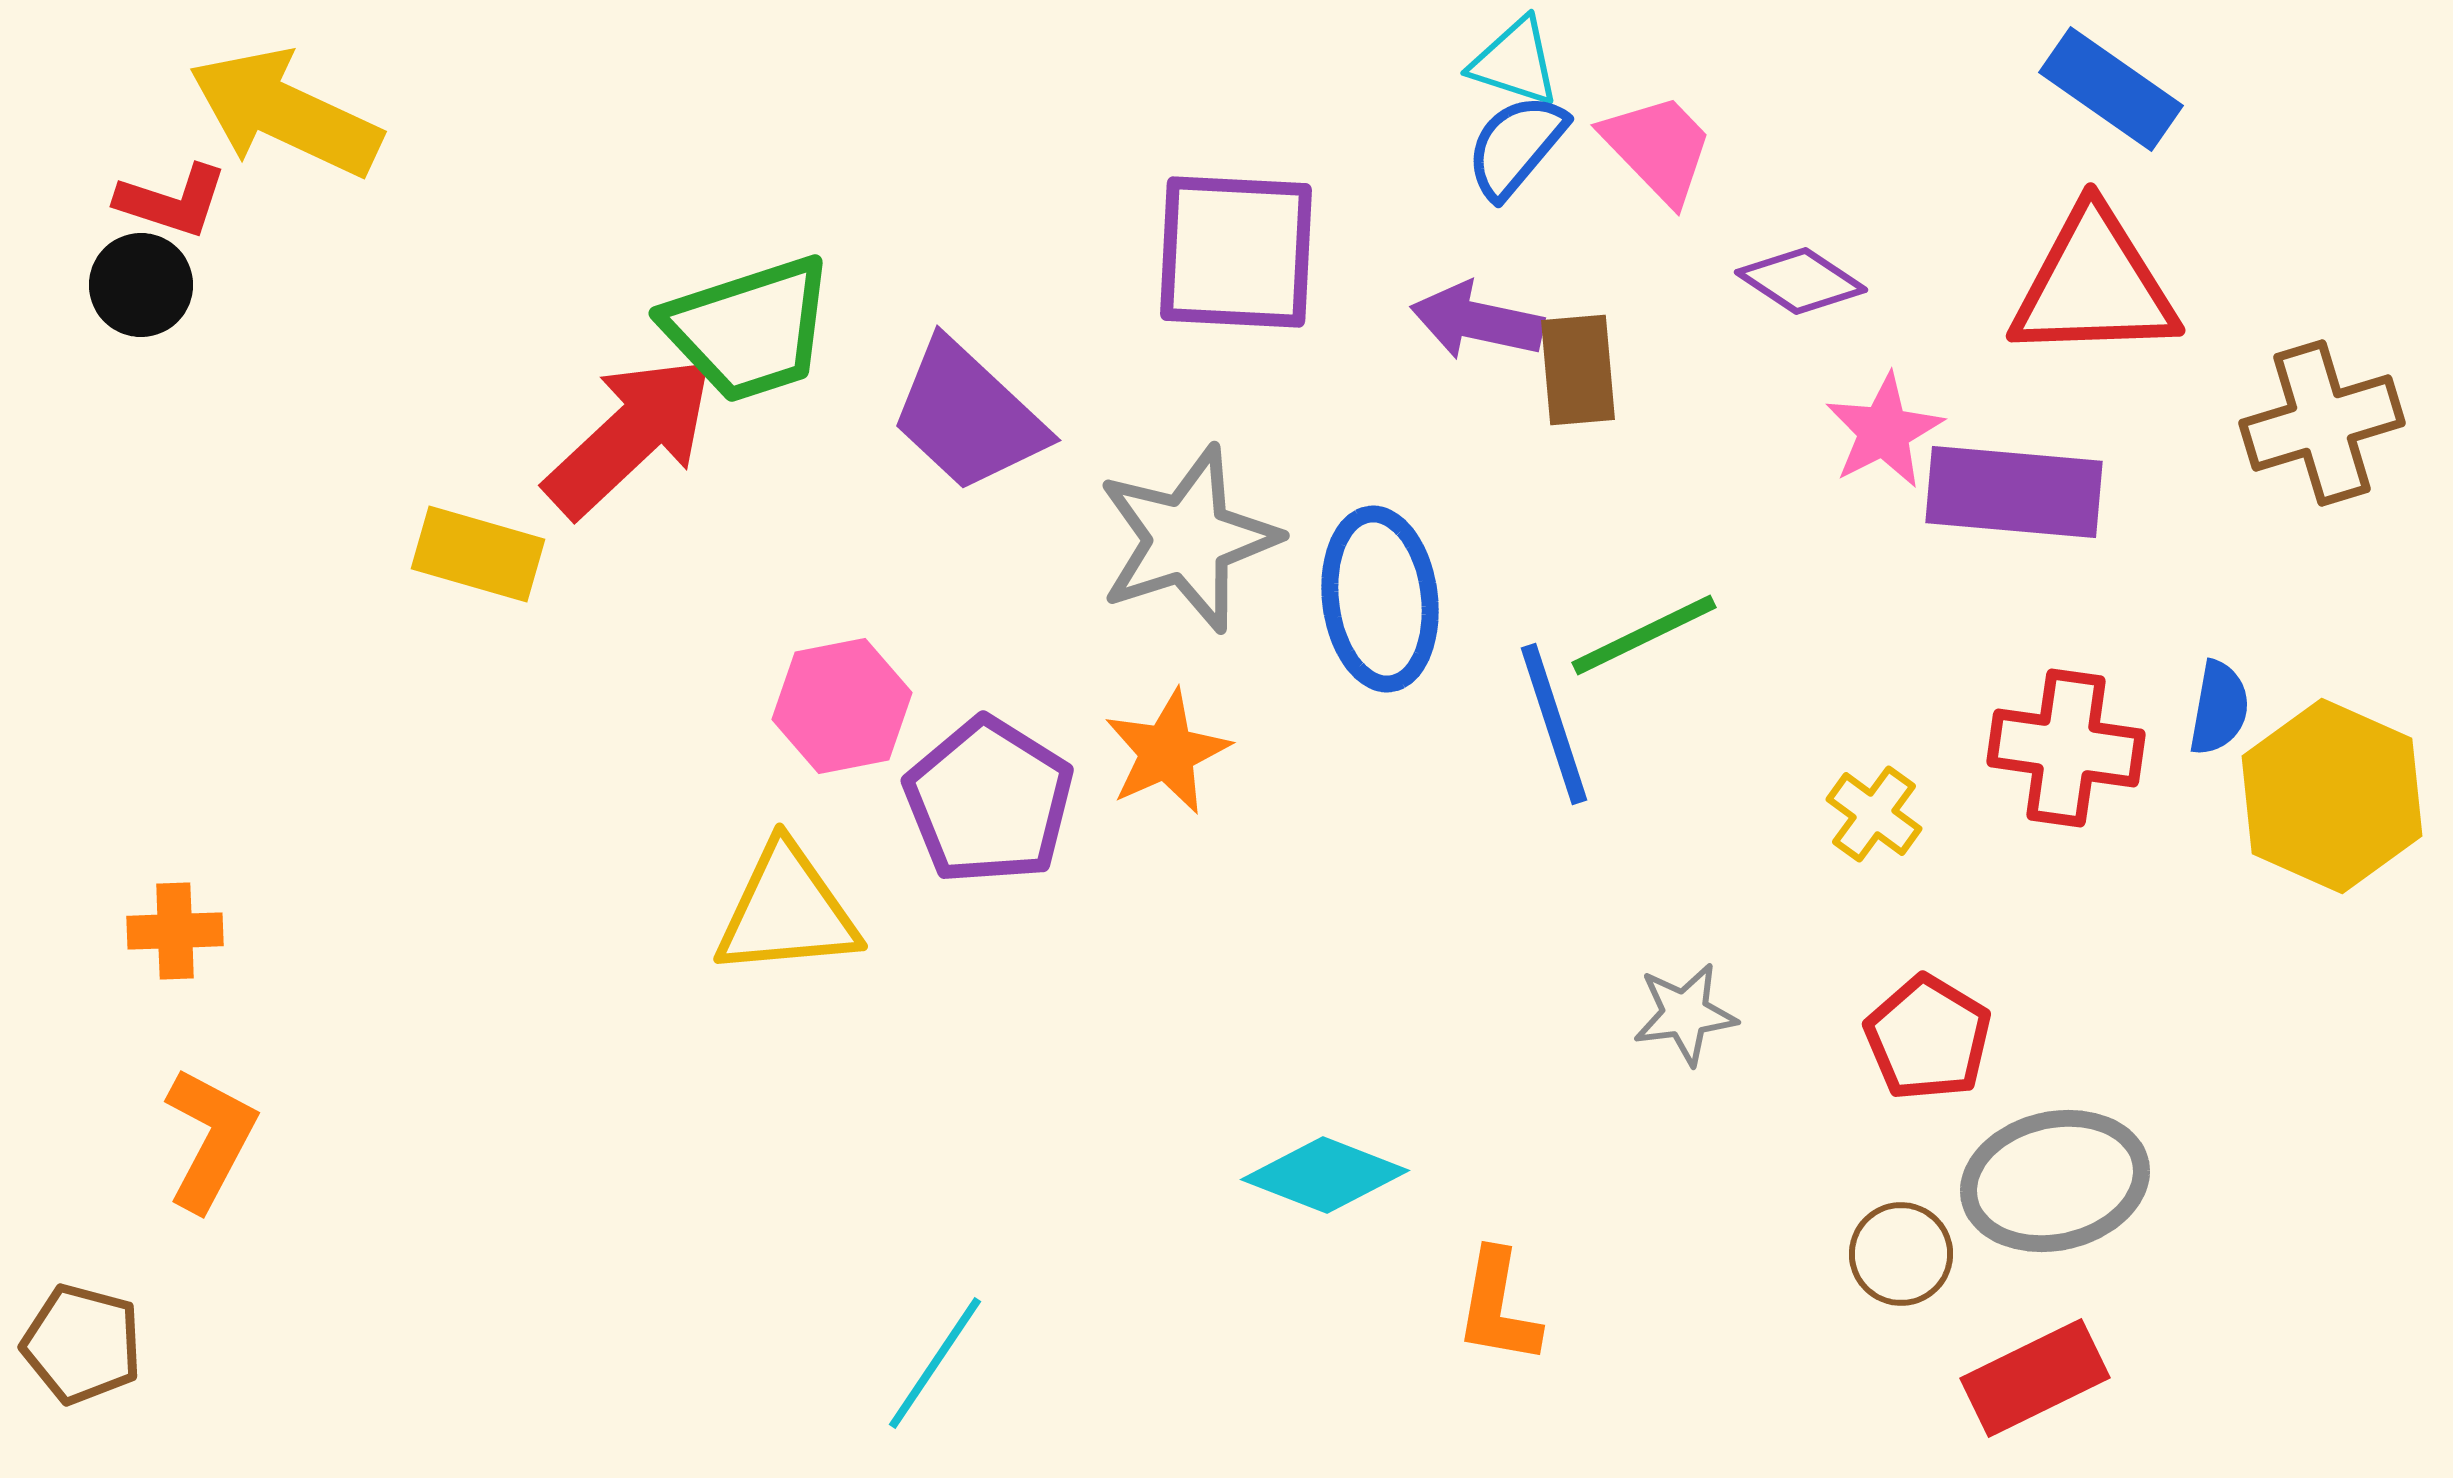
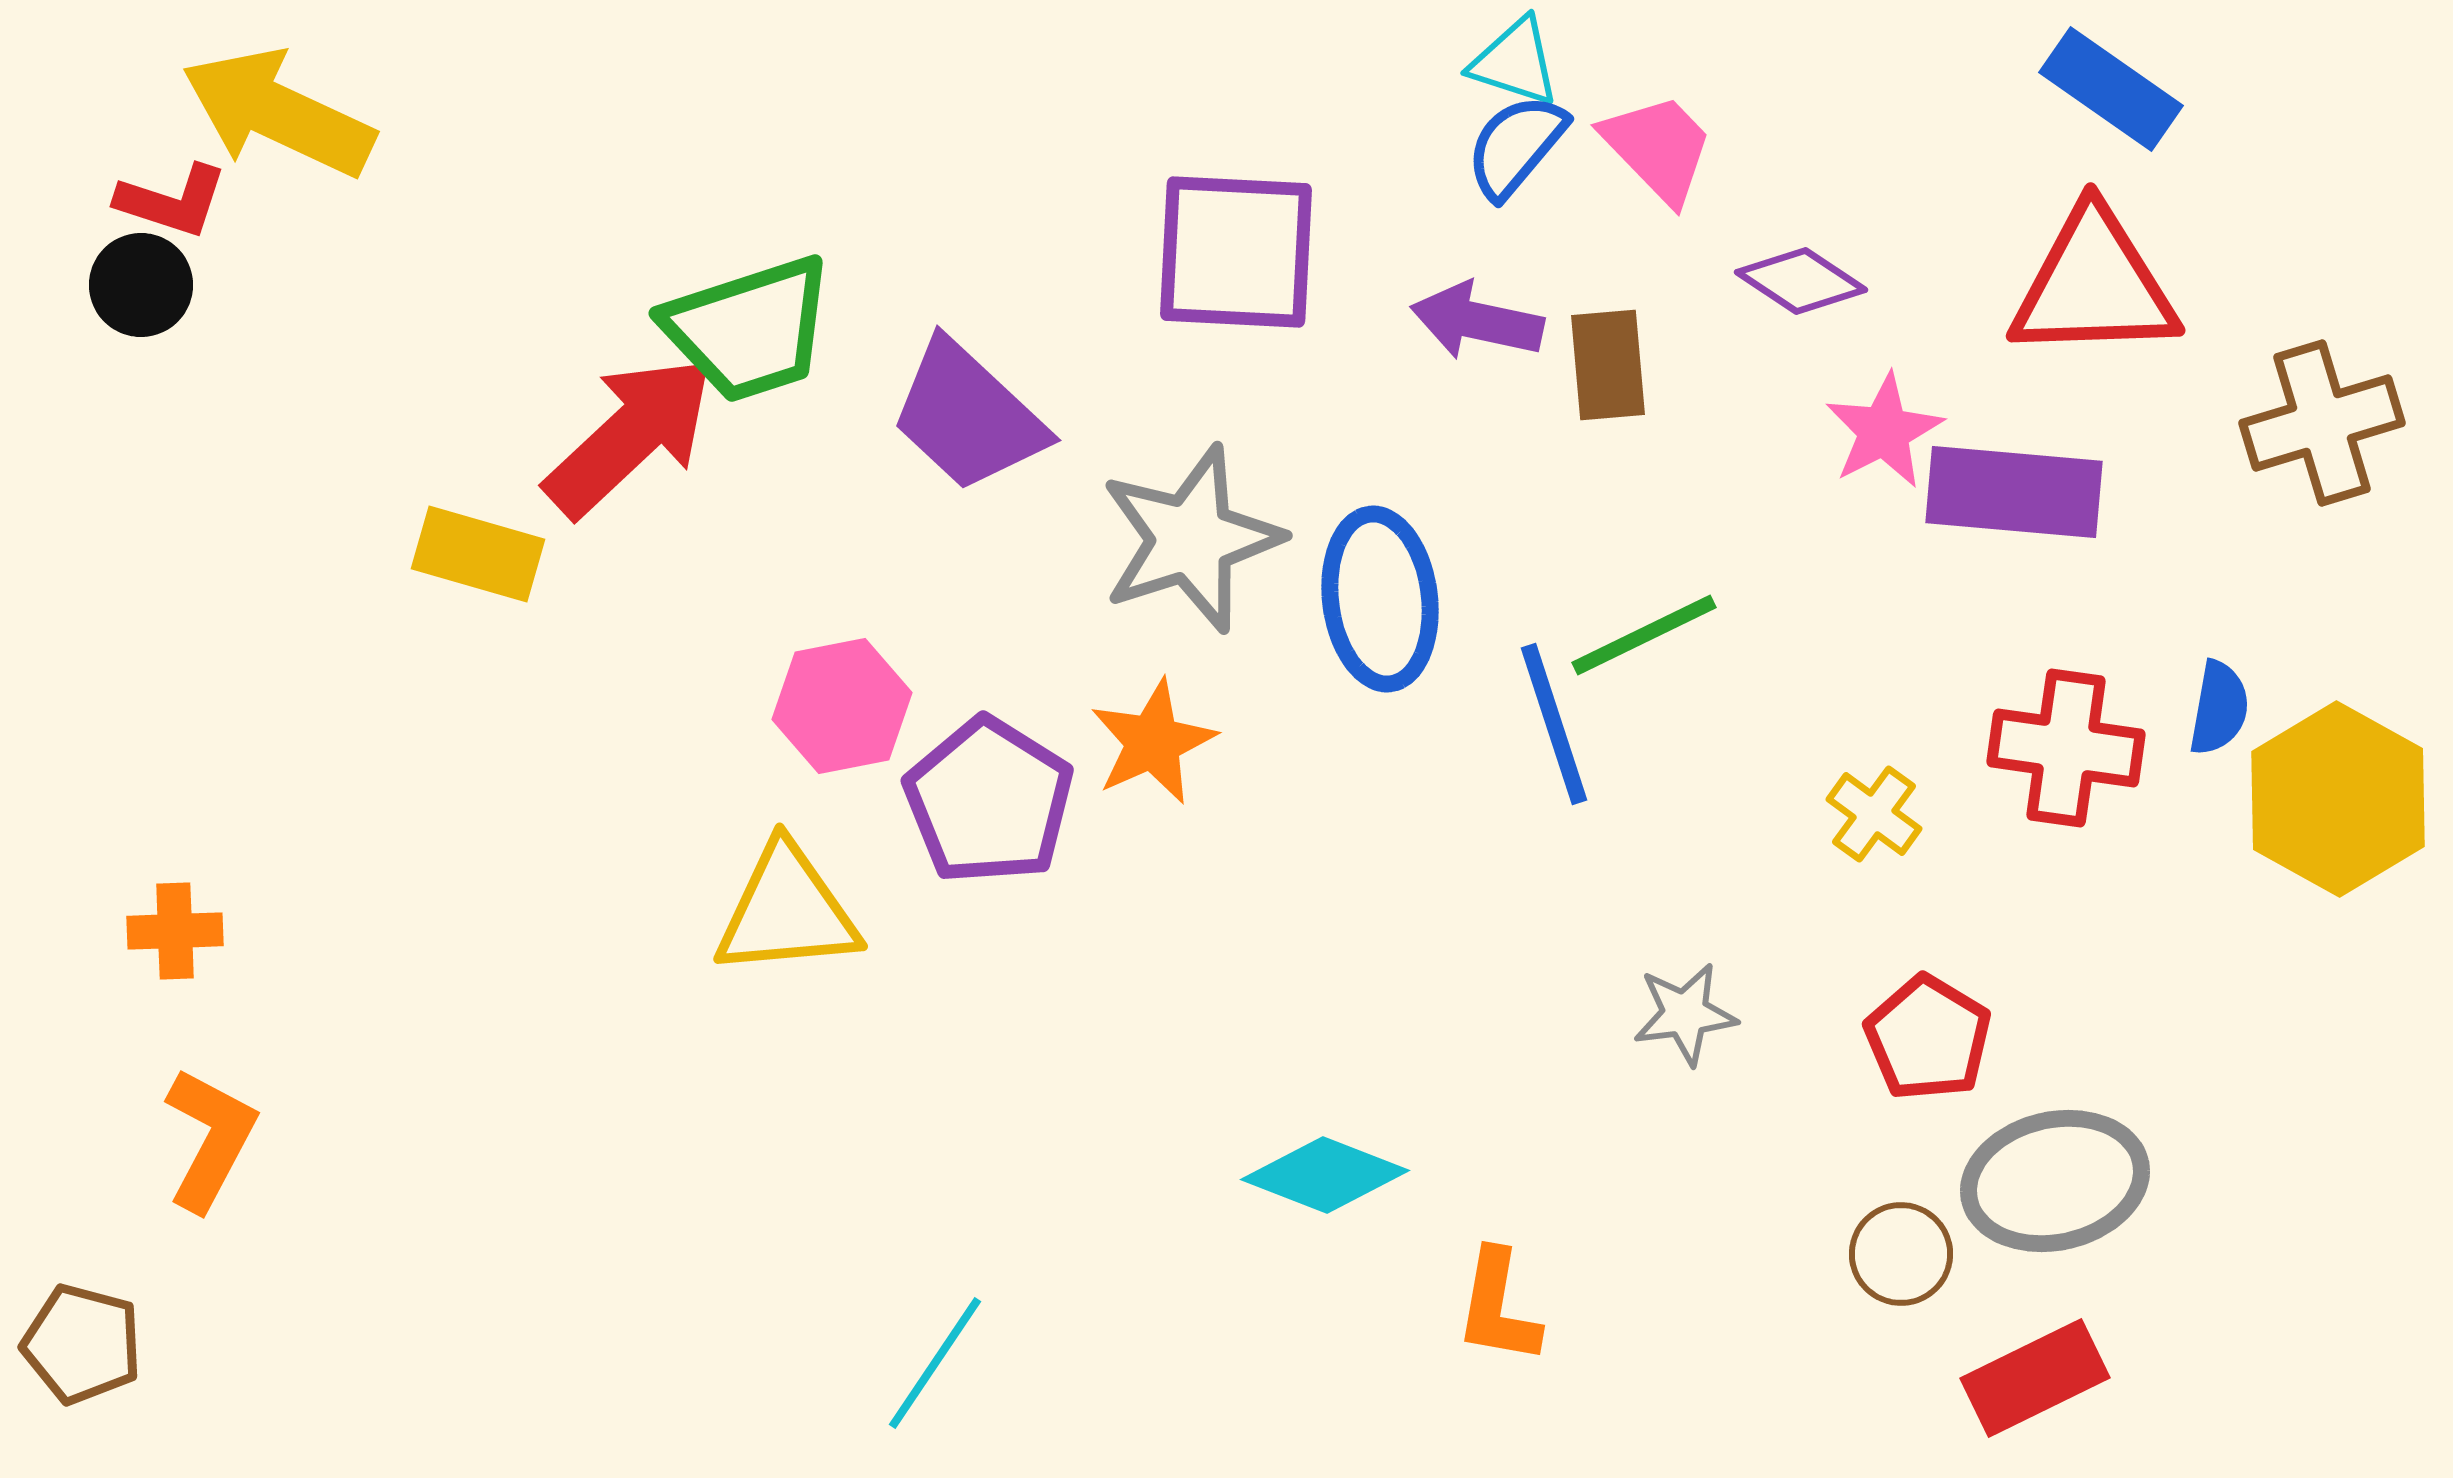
yellow arrow at (285, 113): moved 7 px left
brown rectangle at (1578, 370): moved 30 px right, 5 px up
gray star at (1188, 539): moved 3 px right
orange star at (1167, 752): moved 14 px left, 10 px up
yellow hexagon at (2332, 796): moved 6 px right, 3 px down; rotated 5 degrees clockwise
